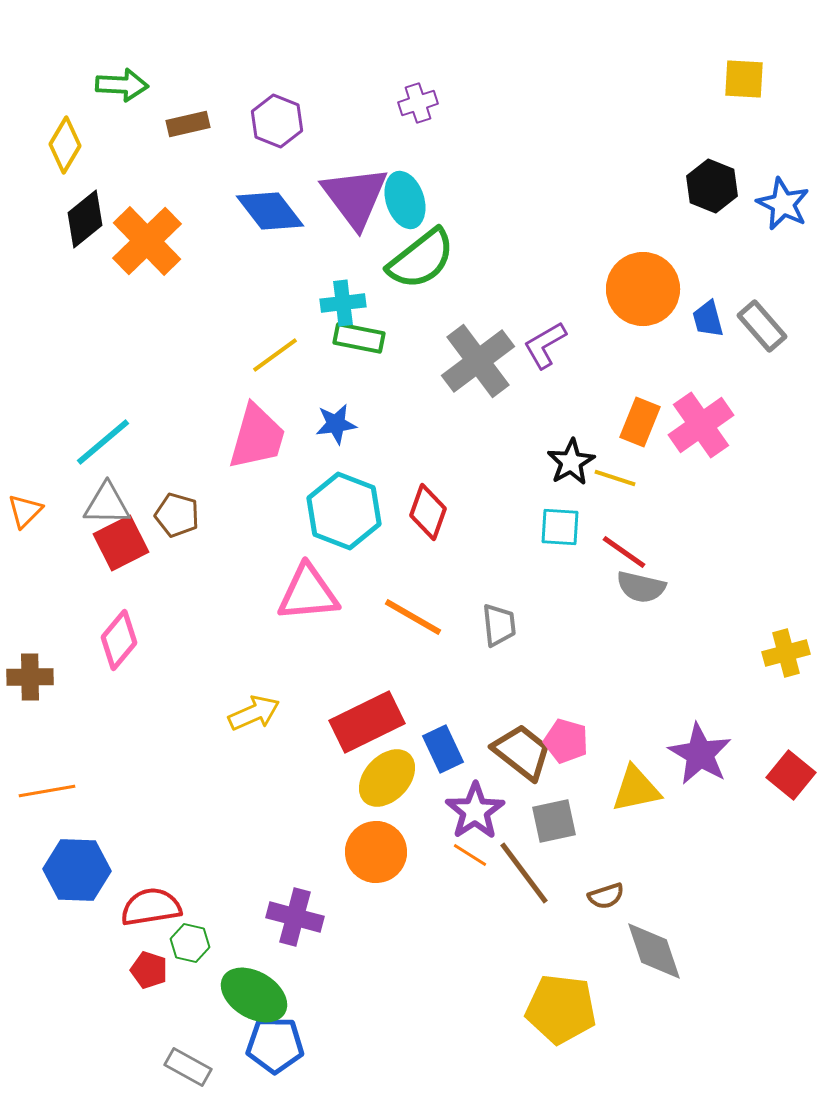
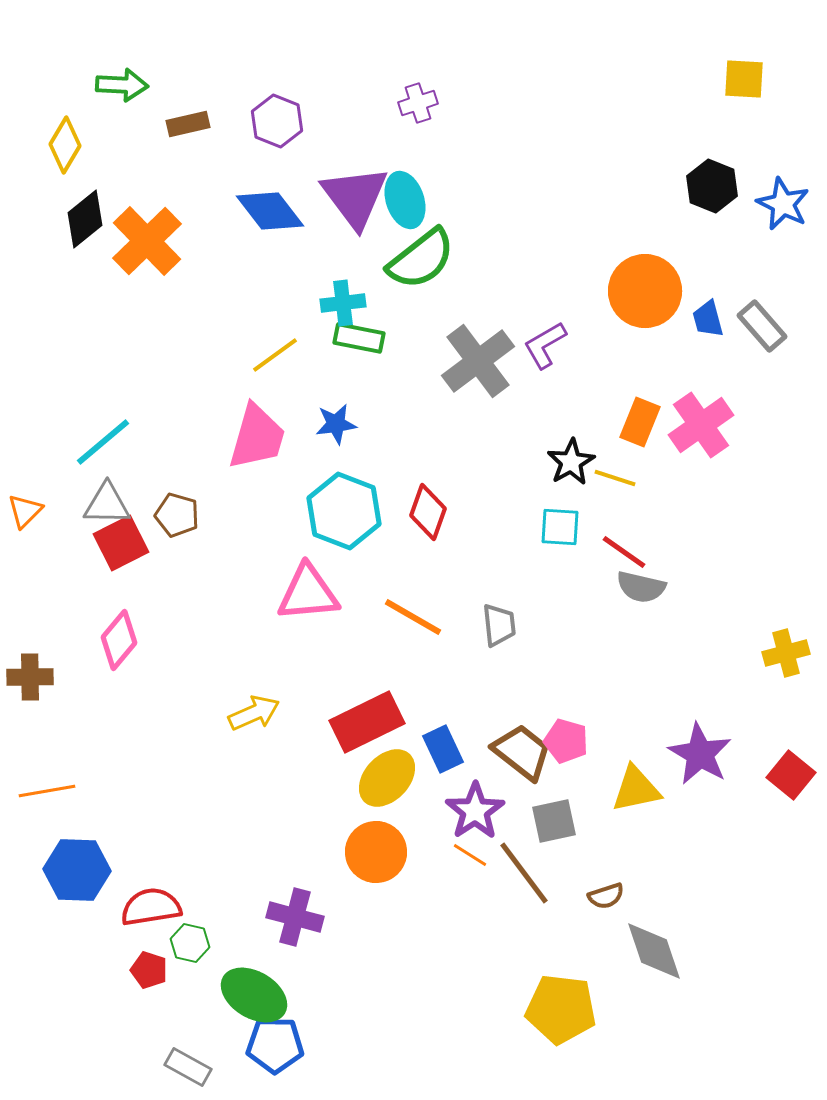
orange circle at (643, 289): moved 2 px right, 2 px down
